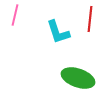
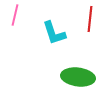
cyan L-shape: moved 4 px left, 1 px down
green ellipse: moved 1 px up; rotated 12 degrees counterclockwise
